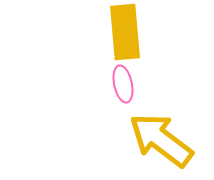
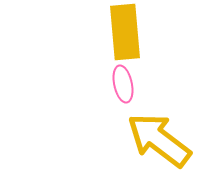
yellow arrow: moved 2 px left
